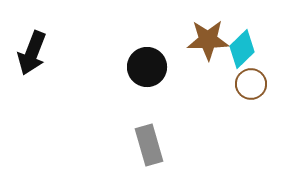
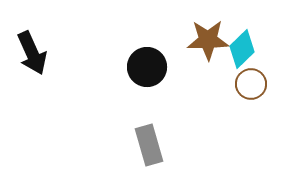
black arrow: rotated 45 degrees counterclockwise
